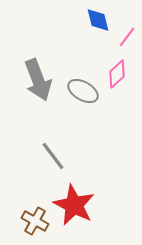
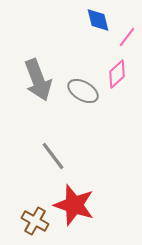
red star: rotated 9 degrees counterclockwise
